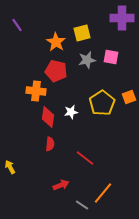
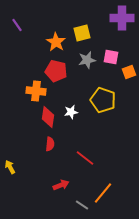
orange square: moved 25 px up
yellow pentagon: moved 1 px right, 3 px up; rotated 20 degrees counterclockwise
